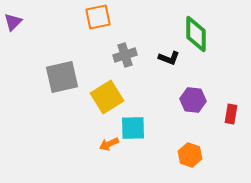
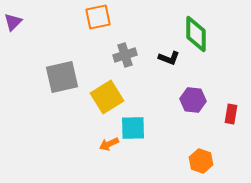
orange hexagon: moved 11 px right, 6 px down
